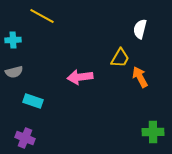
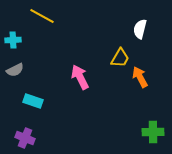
gray semicircle: moved 1 px right, 2 px up; rotated 12 degrees counterclockwise
pink arrow: rotated 70 degrees clockwise
